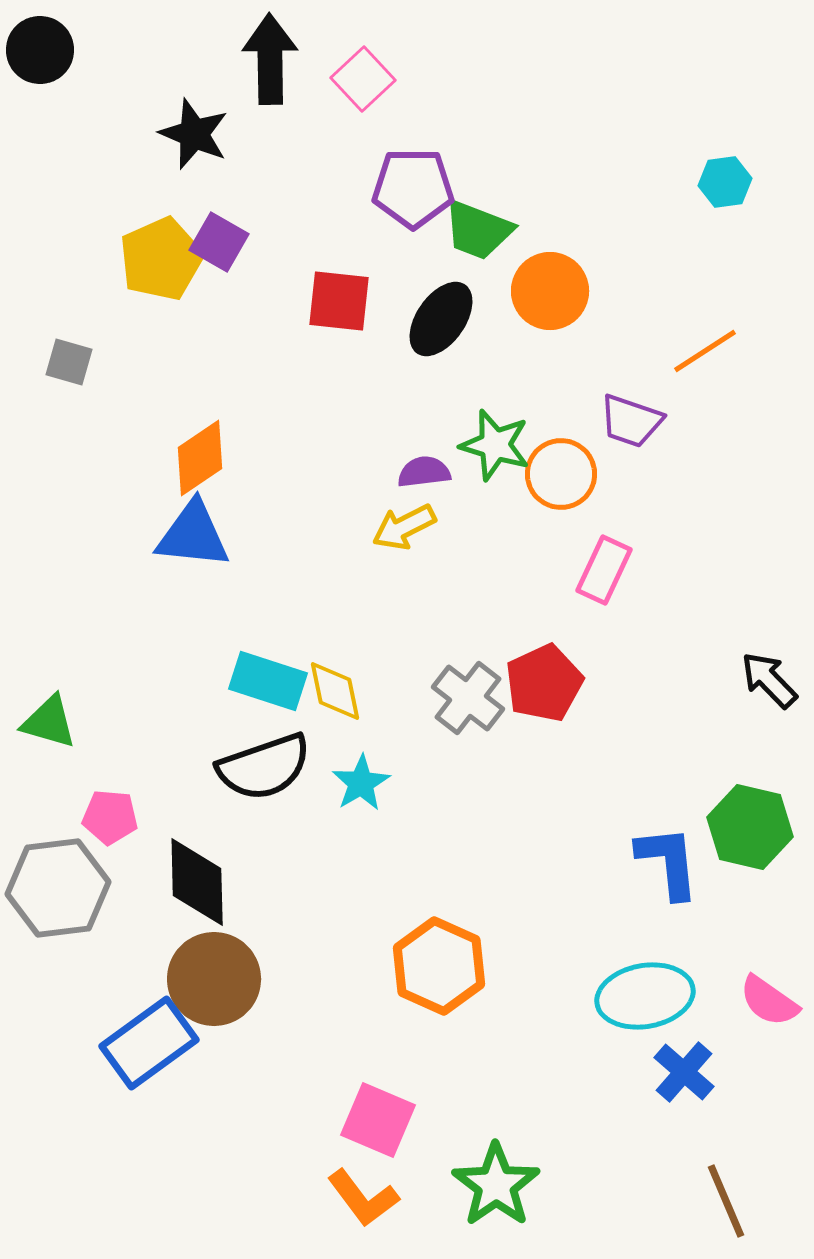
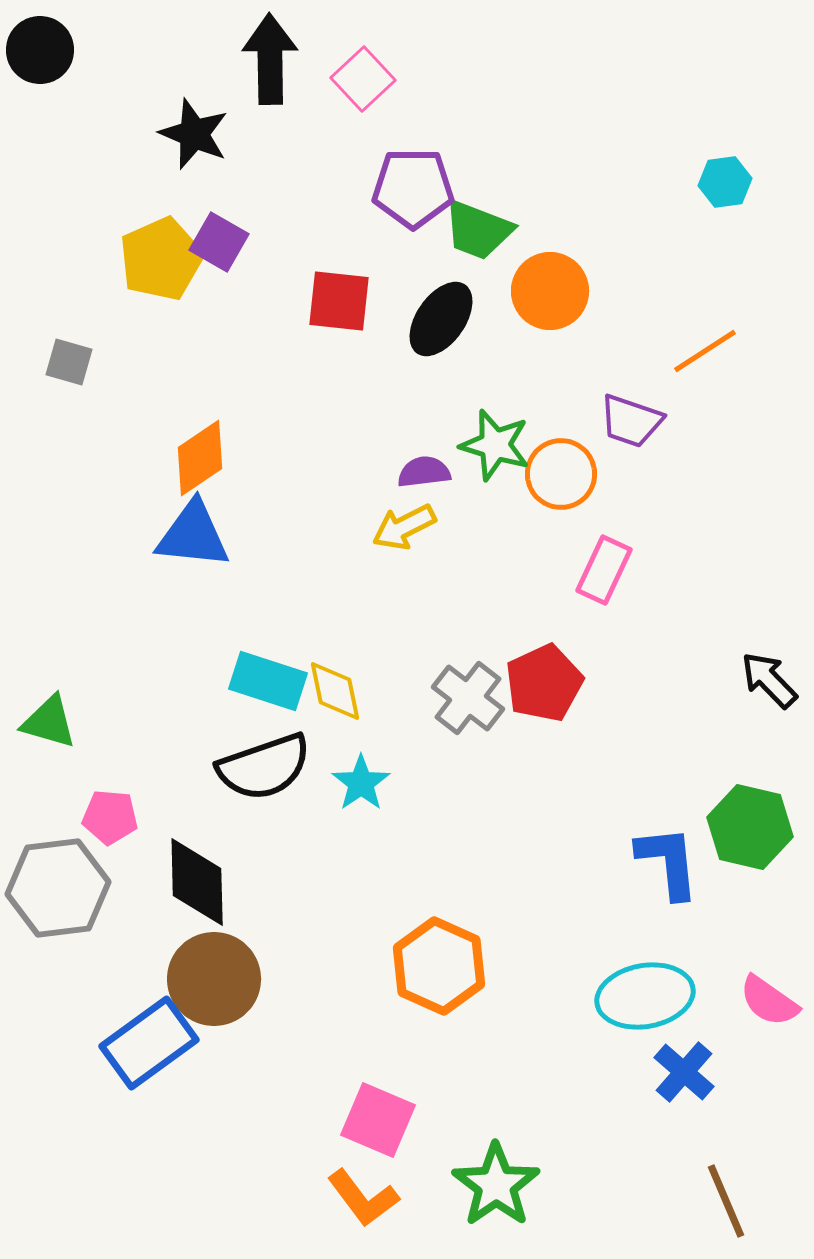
cyan star at (361, 783): rotated 4 degrees counterclockwise
